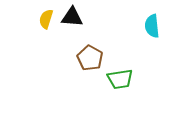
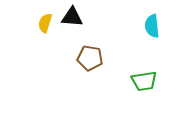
yellow semicircle: moved 1 px left, 4 px down
brown pentagon: rotated 20 degrees counterclockwise
green trapezoid: moved 24 px right, 2 px down
